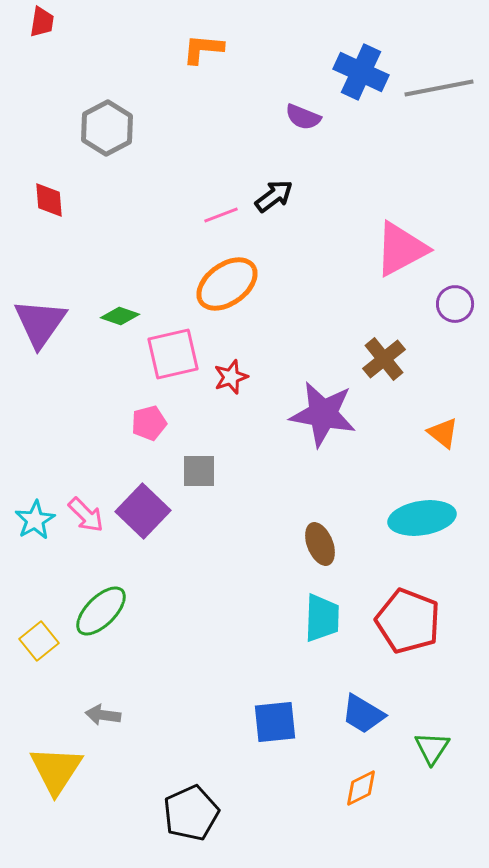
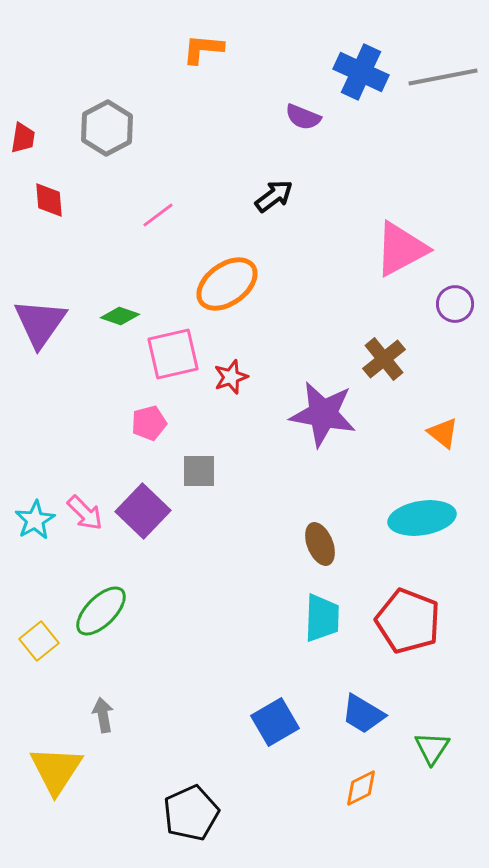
red trapezoid: moved 19 px left, 116 px down
gray line: moved 4 px right, 11 px up
pink line: moved 63 px left; rotated 16 degrees counterclockwise
pink arrow: moved 1 px left, 2 px up
gray arrow: rotated 72 degrees clockwise
blue square: rotated 24 degrees counterclockwise
